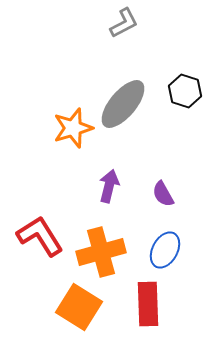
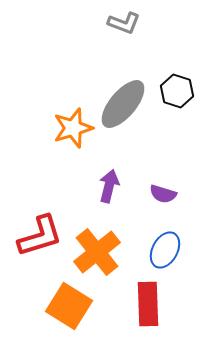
gray L-shape: rotated 48 degrees clockwise
black hexagon: moved 8 px left
purple semicircle: rotated 44 degrees counterclockwise
red L-shape: rotated 105 degrees clockwise
orange cross: moved 4 px left; rotated 24 degrees counterclockwise
orange square: moved 10 px left, 1 px up
